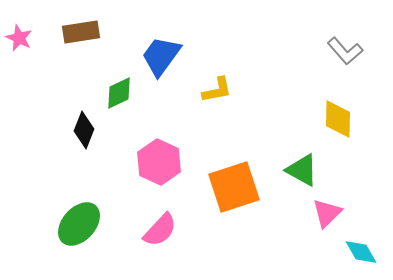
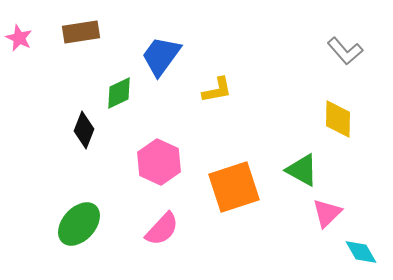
pink semicircle: moved 2 px right, 1 px up
